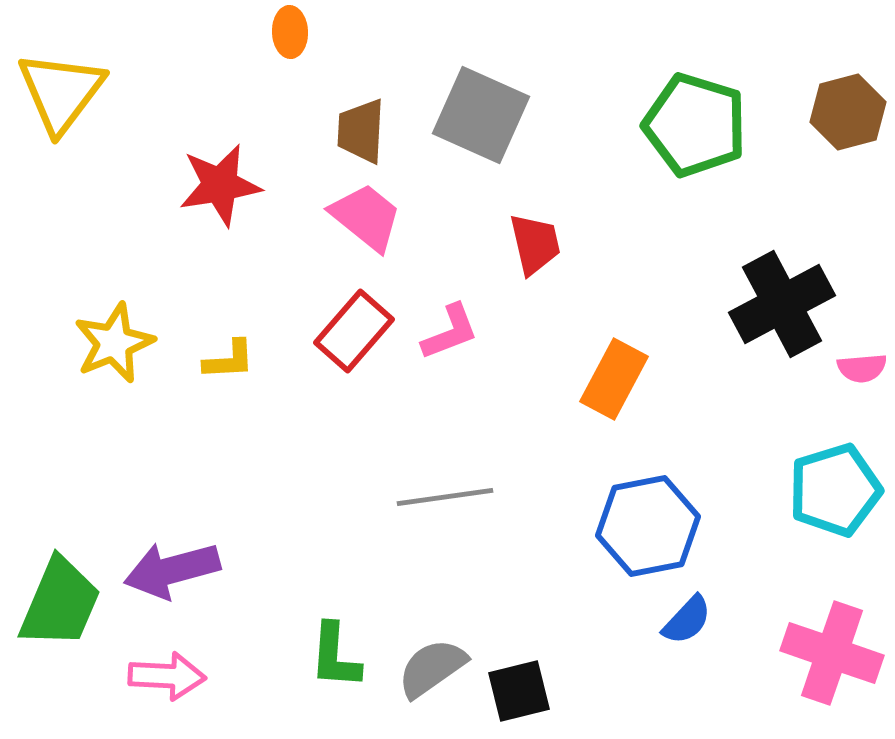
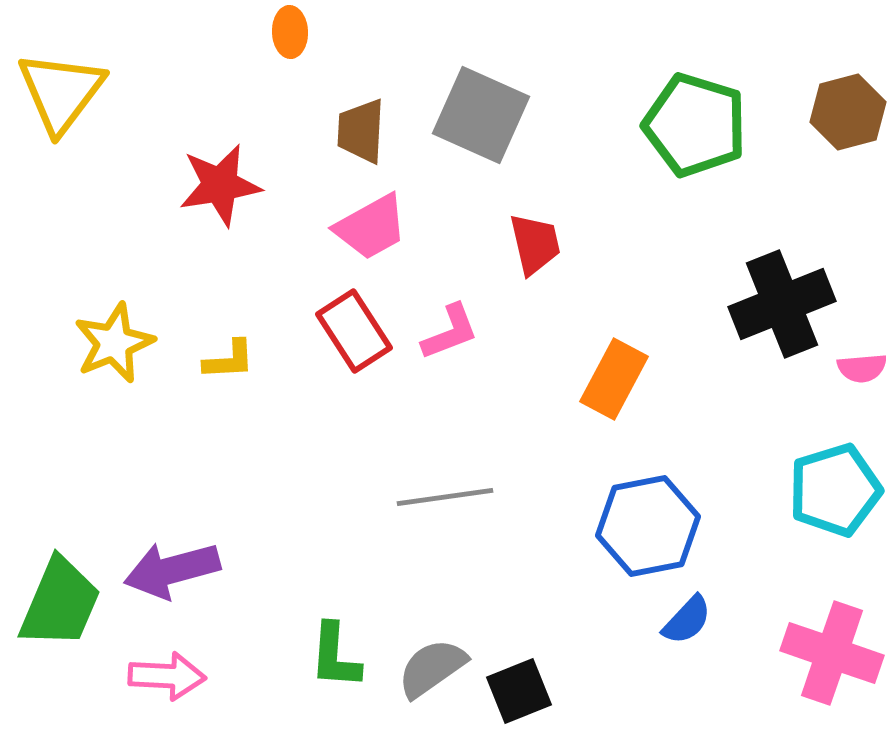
pink trapezoid: moved 5 px right, 10 px down; rotated 112 degrees clockwise
black cross: rotated 6 degrees clockwise
red rectangle: rotated 74 degrees counterclockwise
black square: rotated 8 degrees counterclockwise
